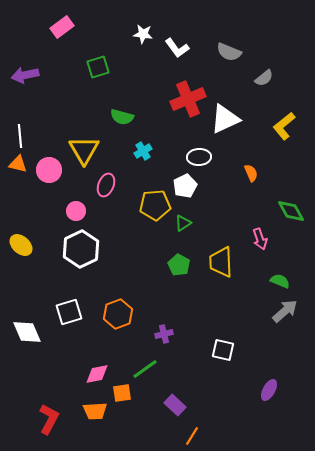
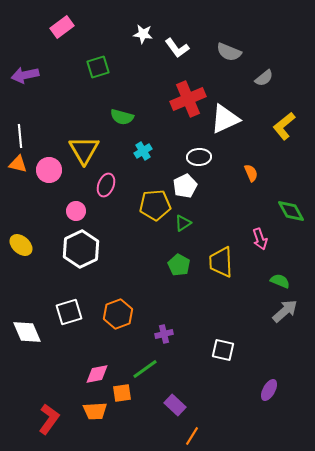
red L-shape at (49, 419): rotated 8 degrees clockwise
